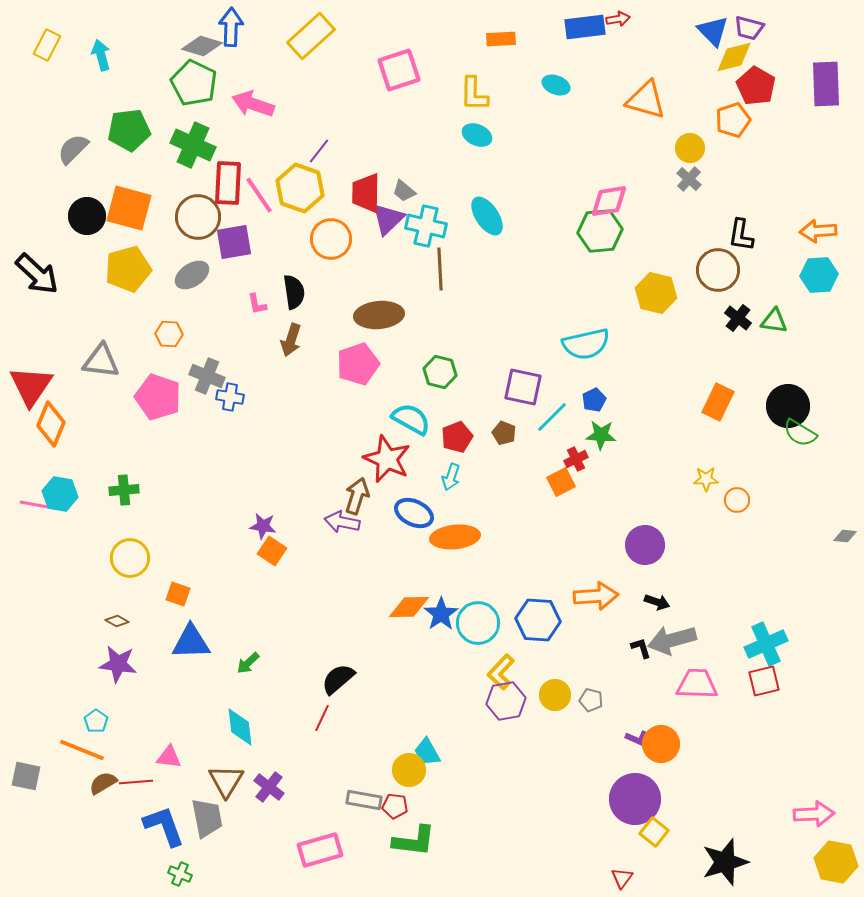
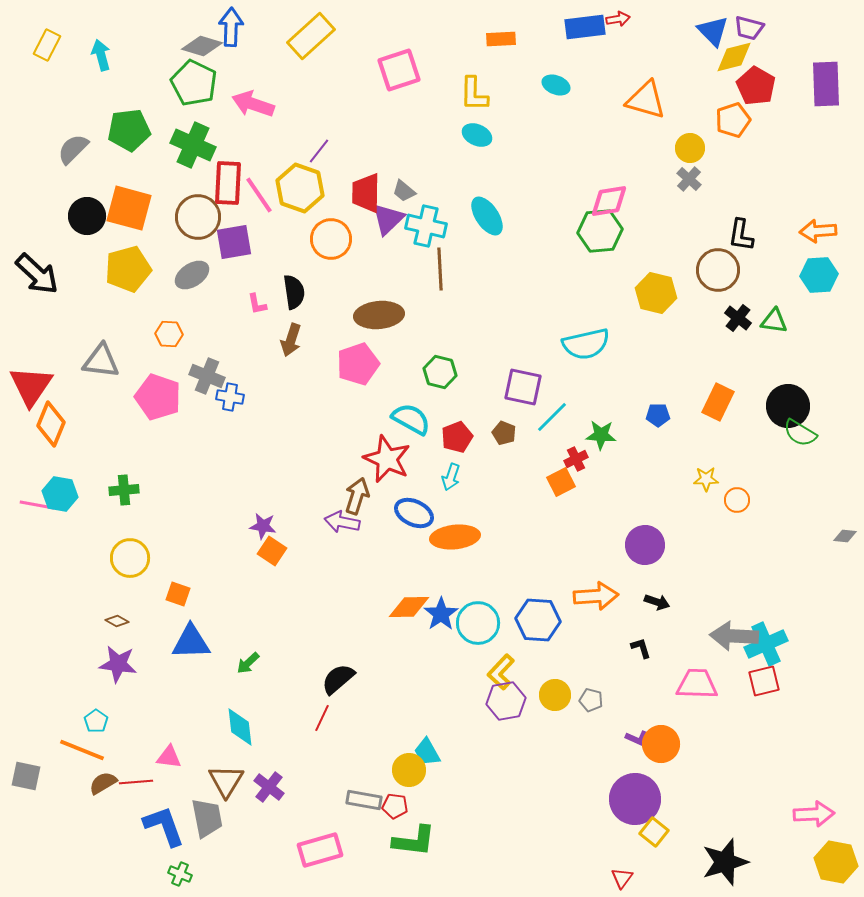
blue pentagon at (594, 400): moved 64 px right, 15 px down; rotated 25 degrees clockwise
gray arrow at (672, 640): moved 62 px right, 4 px up; rotated 18 degrees clockwise
